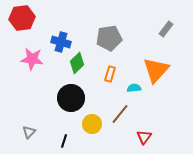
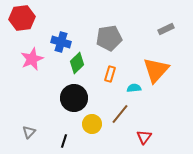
gray rectangle: rotated 28 degrees clockwise
pink star: rotated 30 degrees counterclockwise
black circle: moved 3 px right
